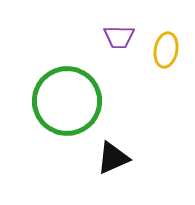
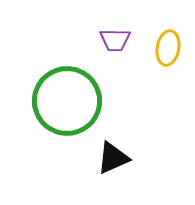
purple trapezoid: moved 4 px left, 3 px down
yellow ellipse: moved 2 px right, 2 px up
